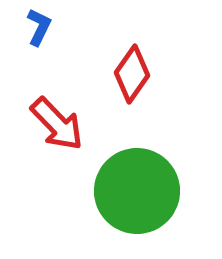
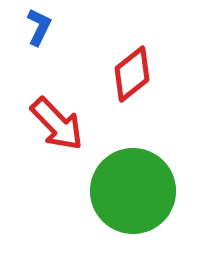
red diamond: rotated 16 degrees clockwise
green circle: moved 4 px left
